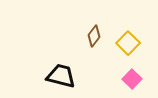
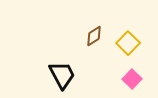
brown diamond: rotated 20 degrees clockwise
black trapezoid: moved 1 px right, 1 px up; rotated 48 degrees clockwise
